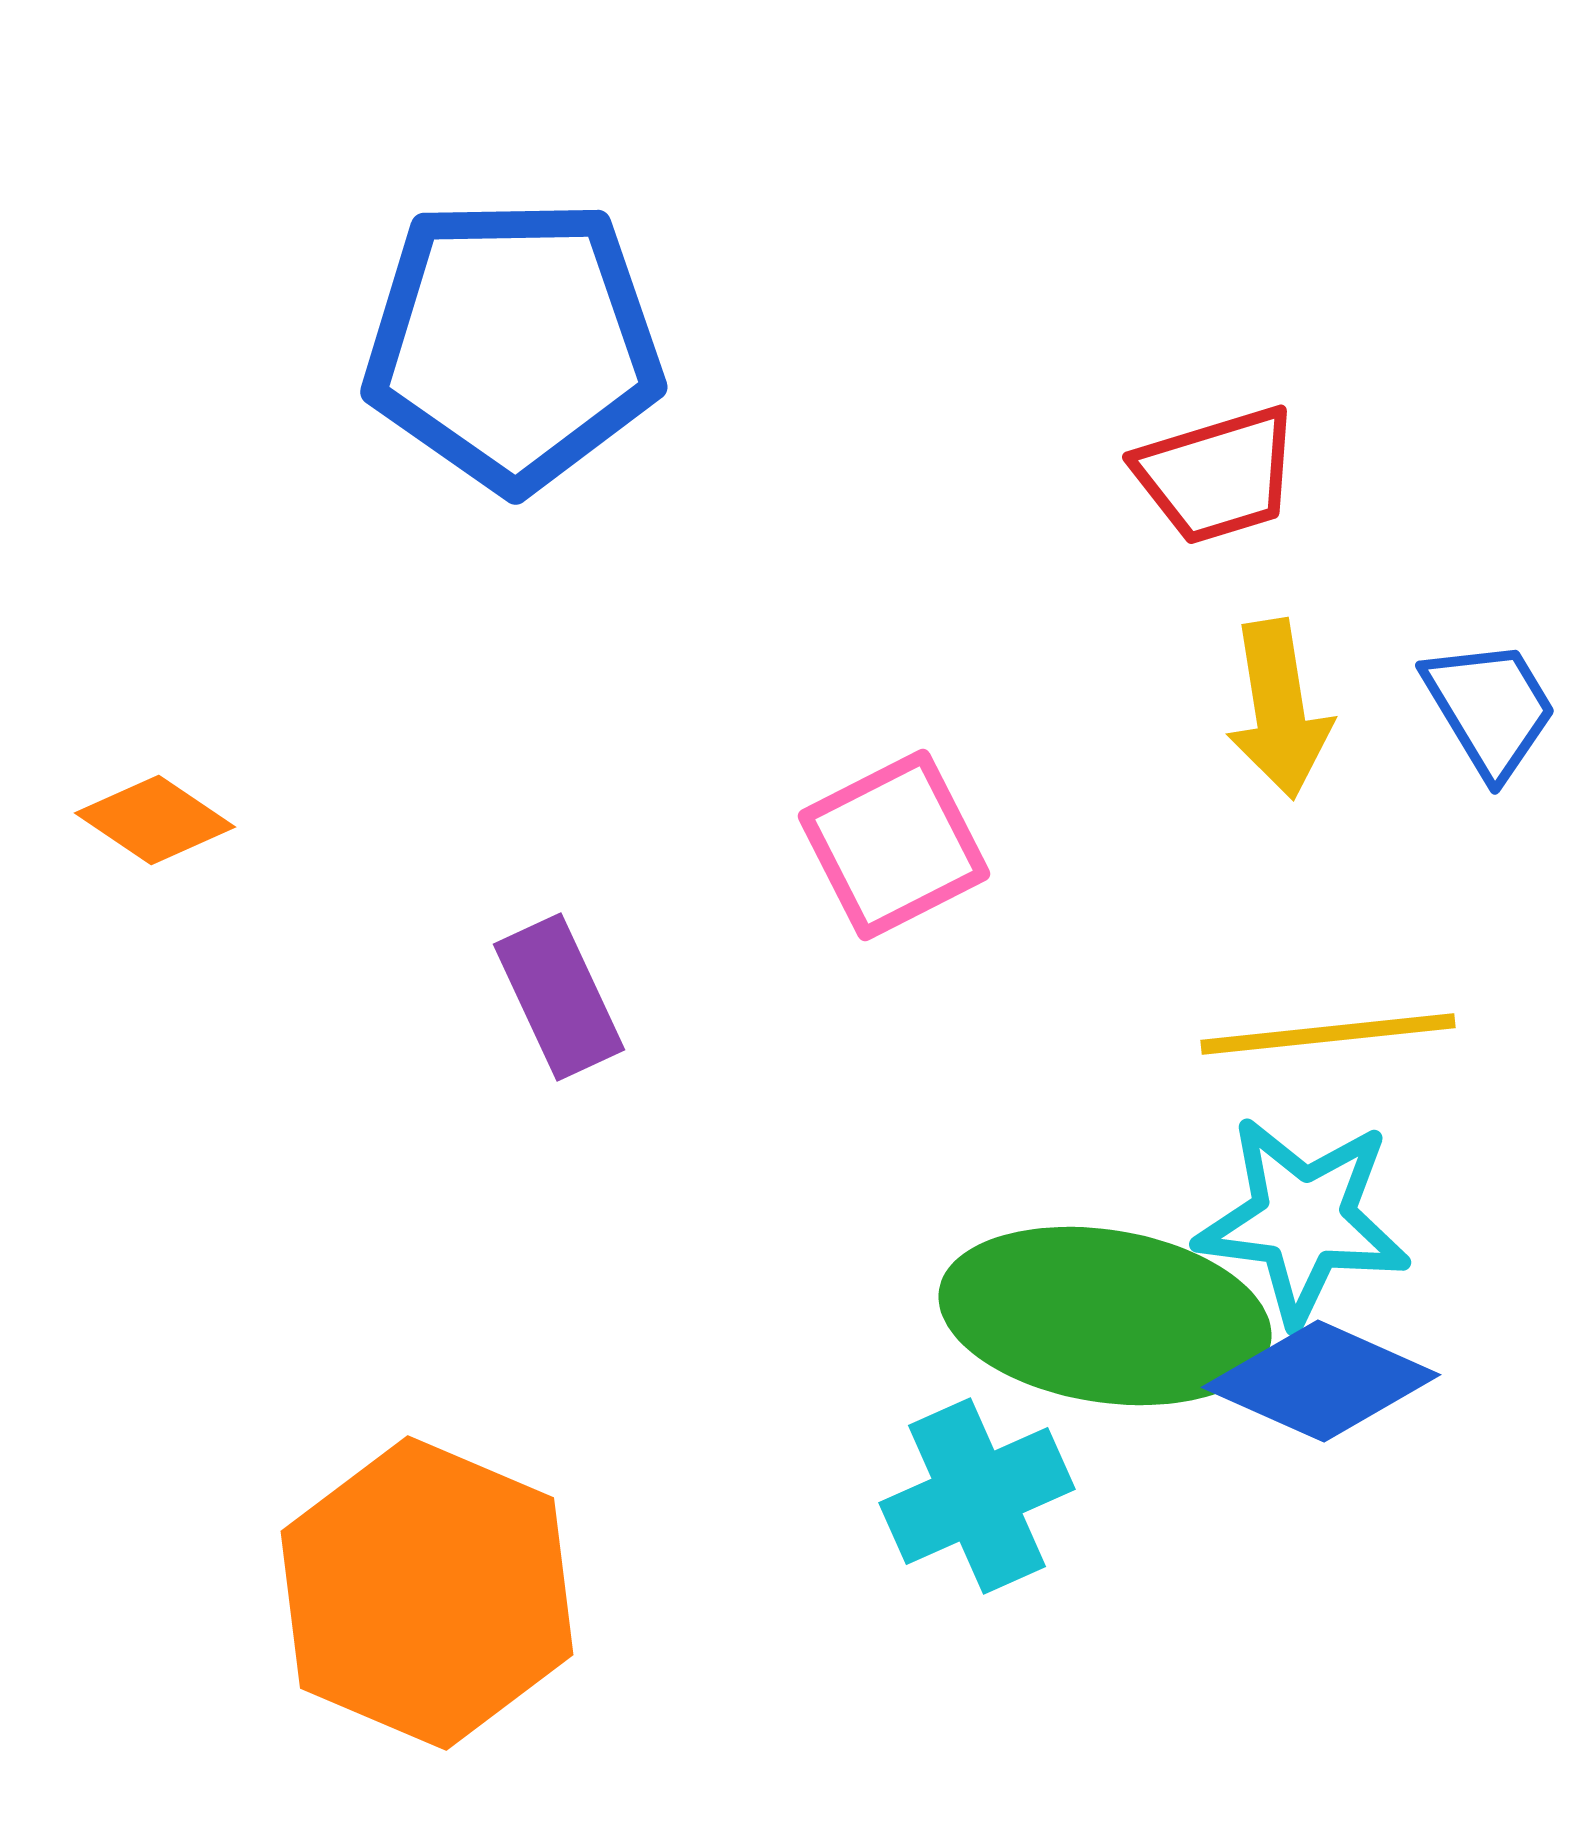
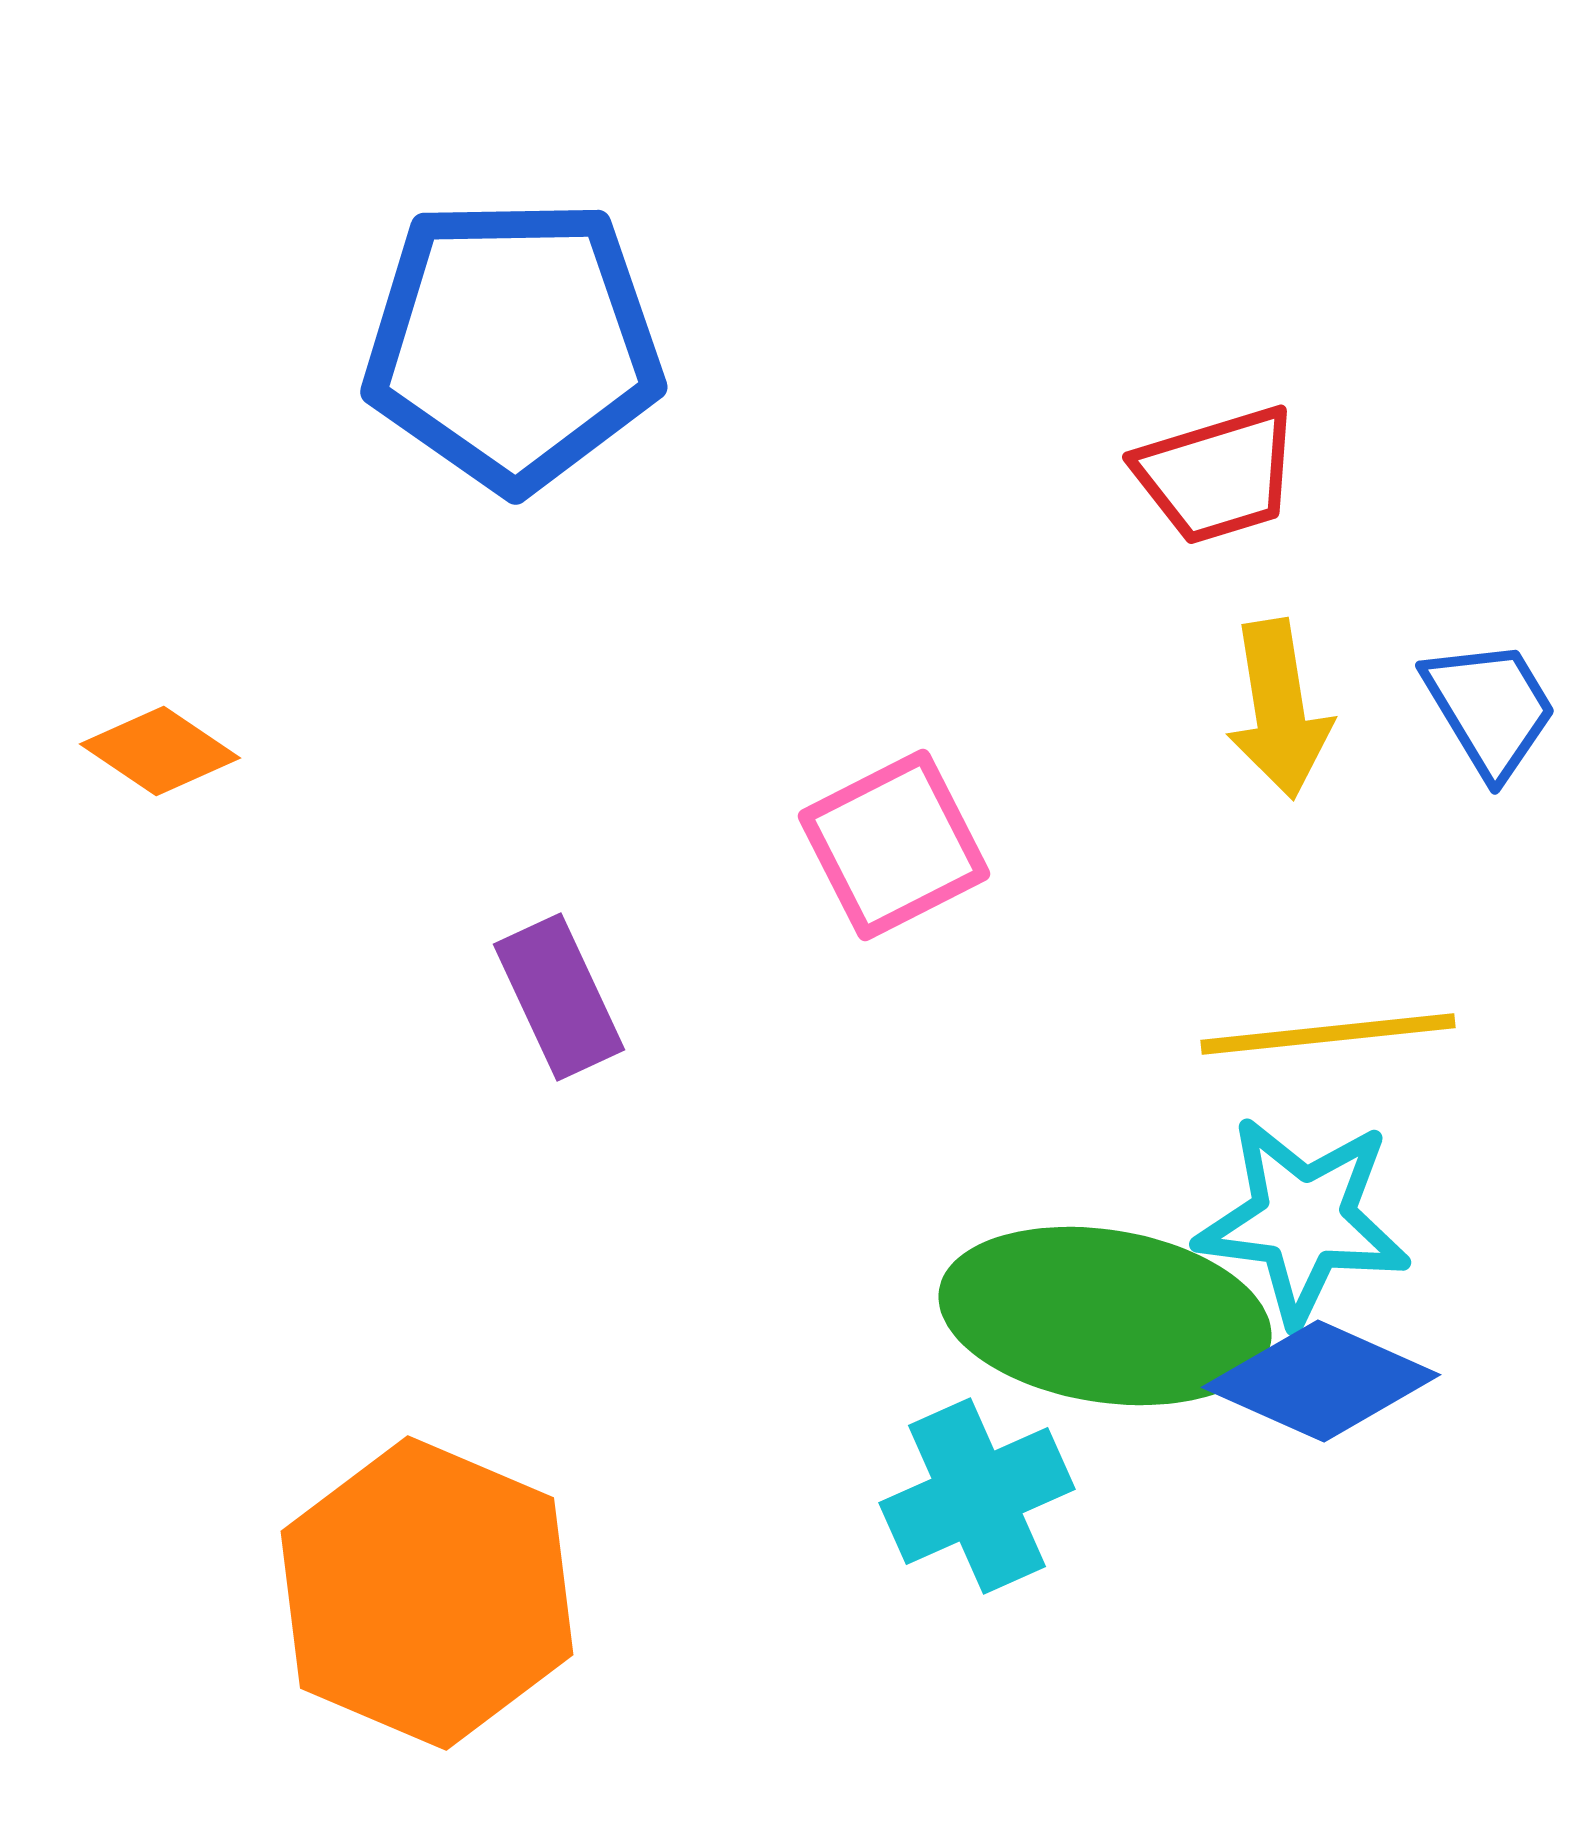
orange diamond: moved 5 px right, 69 px up
